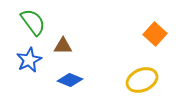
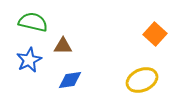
green semicircle: rotated 40 degrees counterclockwise
blue diamond: rotated 30 degrees counterclockwise
